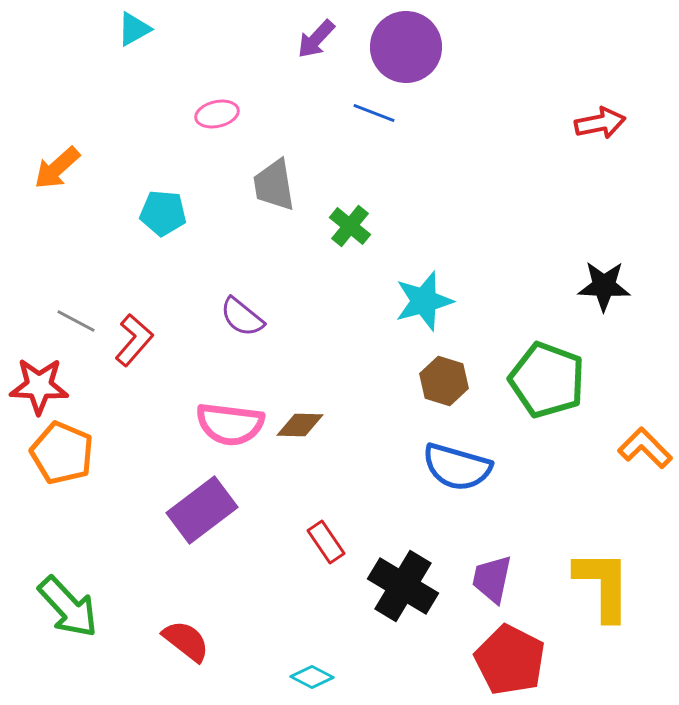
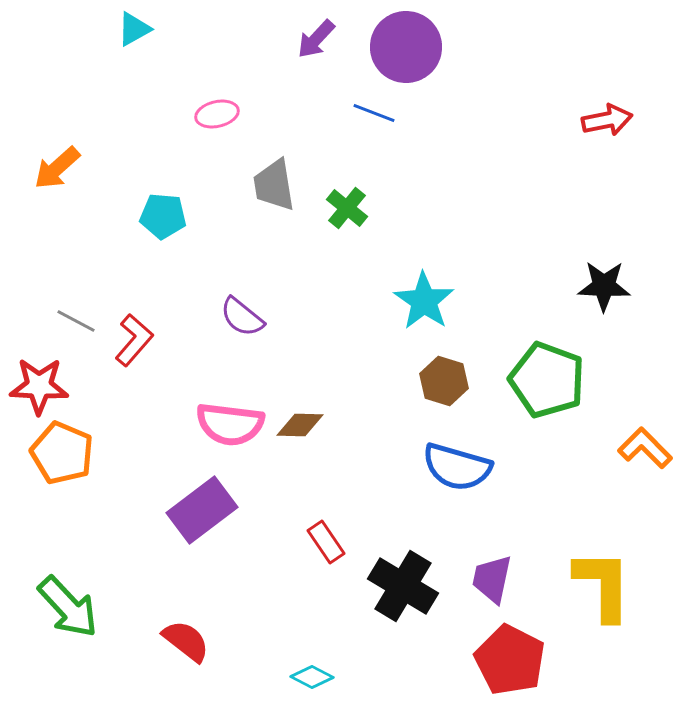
red arrow: moved 7 px right, 3 px up
cyan pentagon: moved 3 px down
green cross: moved 3 px left, 18 px up
cyan star: rotated 22 degrees counterclockwise
